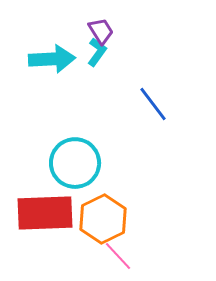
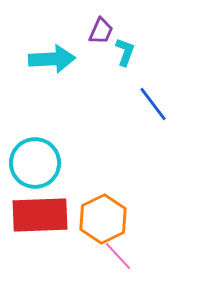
purple trapezoid: rotated 56 degrees clockwise
cyan L-shape: moved 28 px right; rotated 16 degrees counterclockwise
cyan circle: moved 40 px left
red rectangle: moved 5 px left, 2 px down
